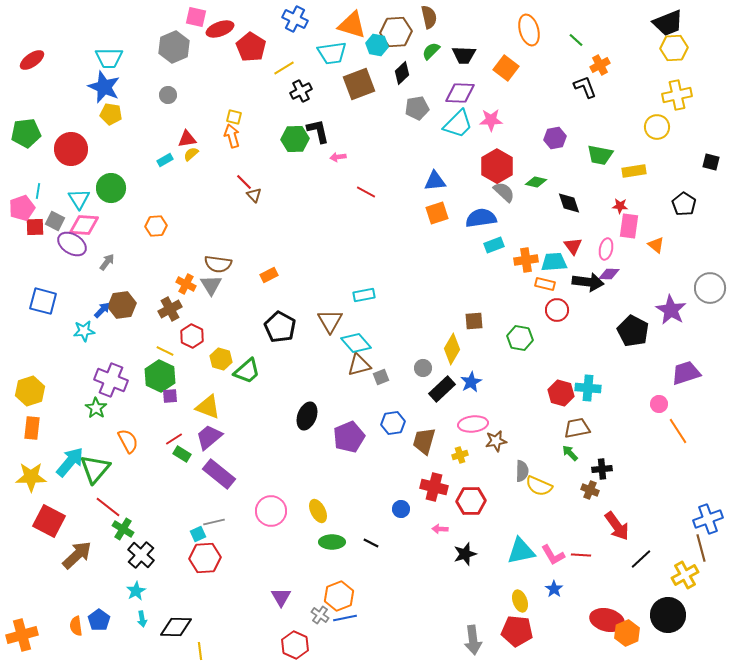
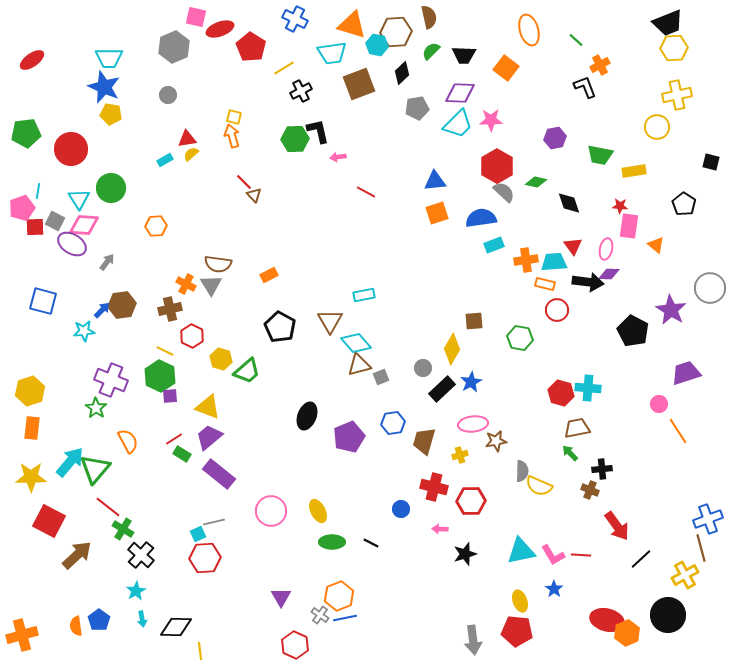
brown cross at (170, 309): rotated 15 degrees clockwise
